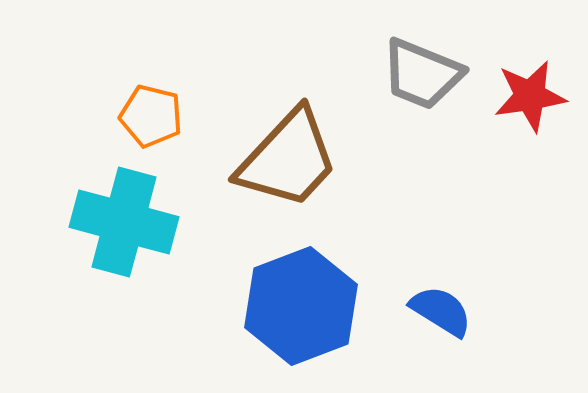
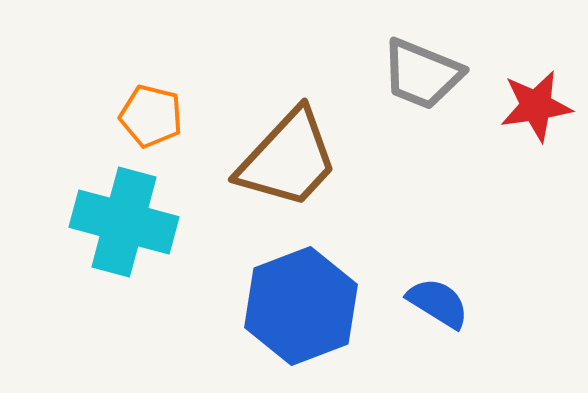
red star: moved 6 px right, 10 px down
blue semicircle: moved 3 px left, 8 px up
